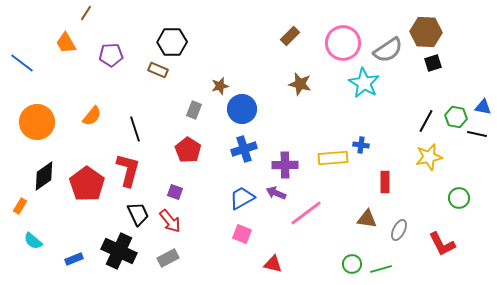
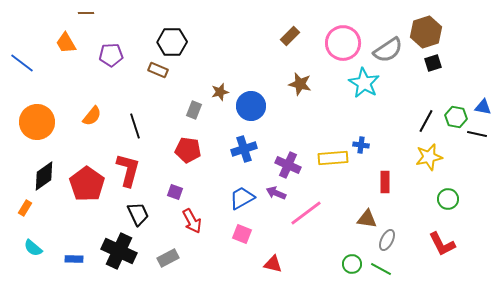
brown line at (86, 13): rotated 56 degrees clockwise
brown hexagon at (426, 32): rotated 20 degrees counterclockwise
brown star at (220, 86): moved 6 px down
blue circle at (242, 109): moved 9 px right, 3 px up
black line at (135, 129): moved 3 px up
red pentagon at (188, 150): rotated 25 degrees counterclockwise
purple cross at (285, 165): moved 3 px right; rotated 25 degrees clockwise
green circle at (459, 198): moved 11 px left, 1 px down
orange rectangle at (20, 206): moved 5 px right, 2 px down
red arrow at (170, 221): moved 22 px right; rotated 10 degrees clockwise
gray ellipse at (399, 230): moved 12 px left, 10 px down
cyan semicircle at (33, 241): moved 7 px down
blue rectangle at (74, 259): rotated 24 degrees clockwise
green line at (381, 269): rotated 45 degrees clockwise
